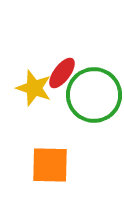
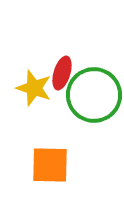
red ellipse: rotated 20 degrees counterclockwise
